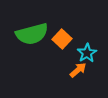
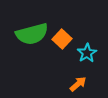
orange arrow: moved 14 px down
